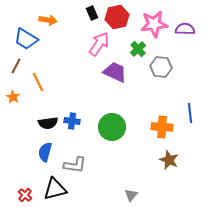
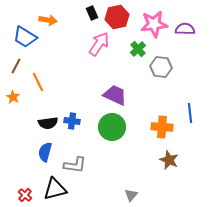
blue trapezoid: moved 1 px left, 2 px up
purple trapezoid: moved 23 px down
